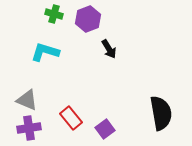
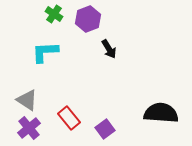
green cross: rotated 18 degrees clockwise
cyan L-shape: rotated 20 degrees counterclockwise
gray triangle: rotated 10 degrees clockwise
black semicircle: rotated 76 degrees counterclockwise
red rectangle: moved 2 px left
purple cross: rotated 30 degrees counterclockwise
